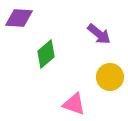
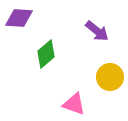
purple arrow: moved 2 px left, 3 px up
